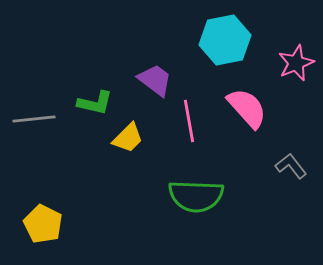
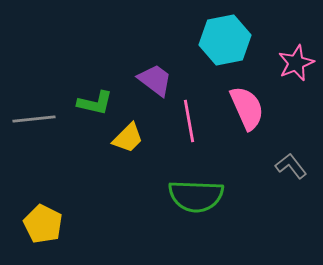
pink semicircle: rotated 18 degrees clockwise
